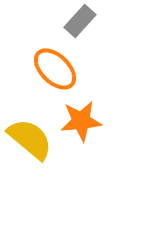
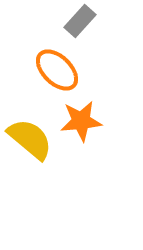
orange ellipse: moved 2 px right, 1 px down
